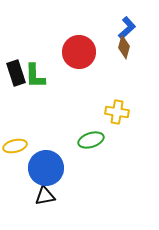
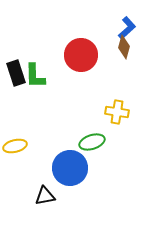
red circle: moved 2 px right, 3 px down
green ellipse: moved 1 px right, 2 px down
blue circle: moved 24 px right
